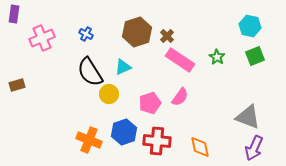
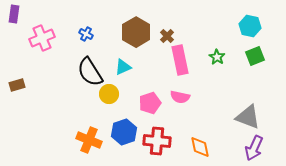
brown hexagon: moved 1 px left; rotated 12 degrees counterclockwise
pink rectangle: rotated 44 degrees clockwise
pink semicircle: rotated 66 degrees clockwise
